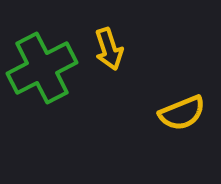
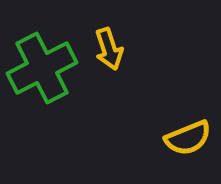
yellow semicircle: moved 6 px right, 25 px down
